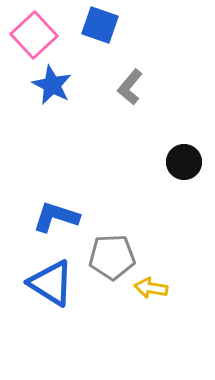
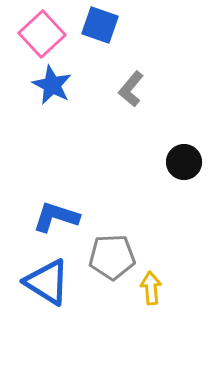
pink square: moved 8 px right, 1 px up
gray L-shape: moved 1 px right, 2 px down
blue triangle: moved 4 px left, 1 px up
yellow arrow: rotated 76 degrees clockwise
